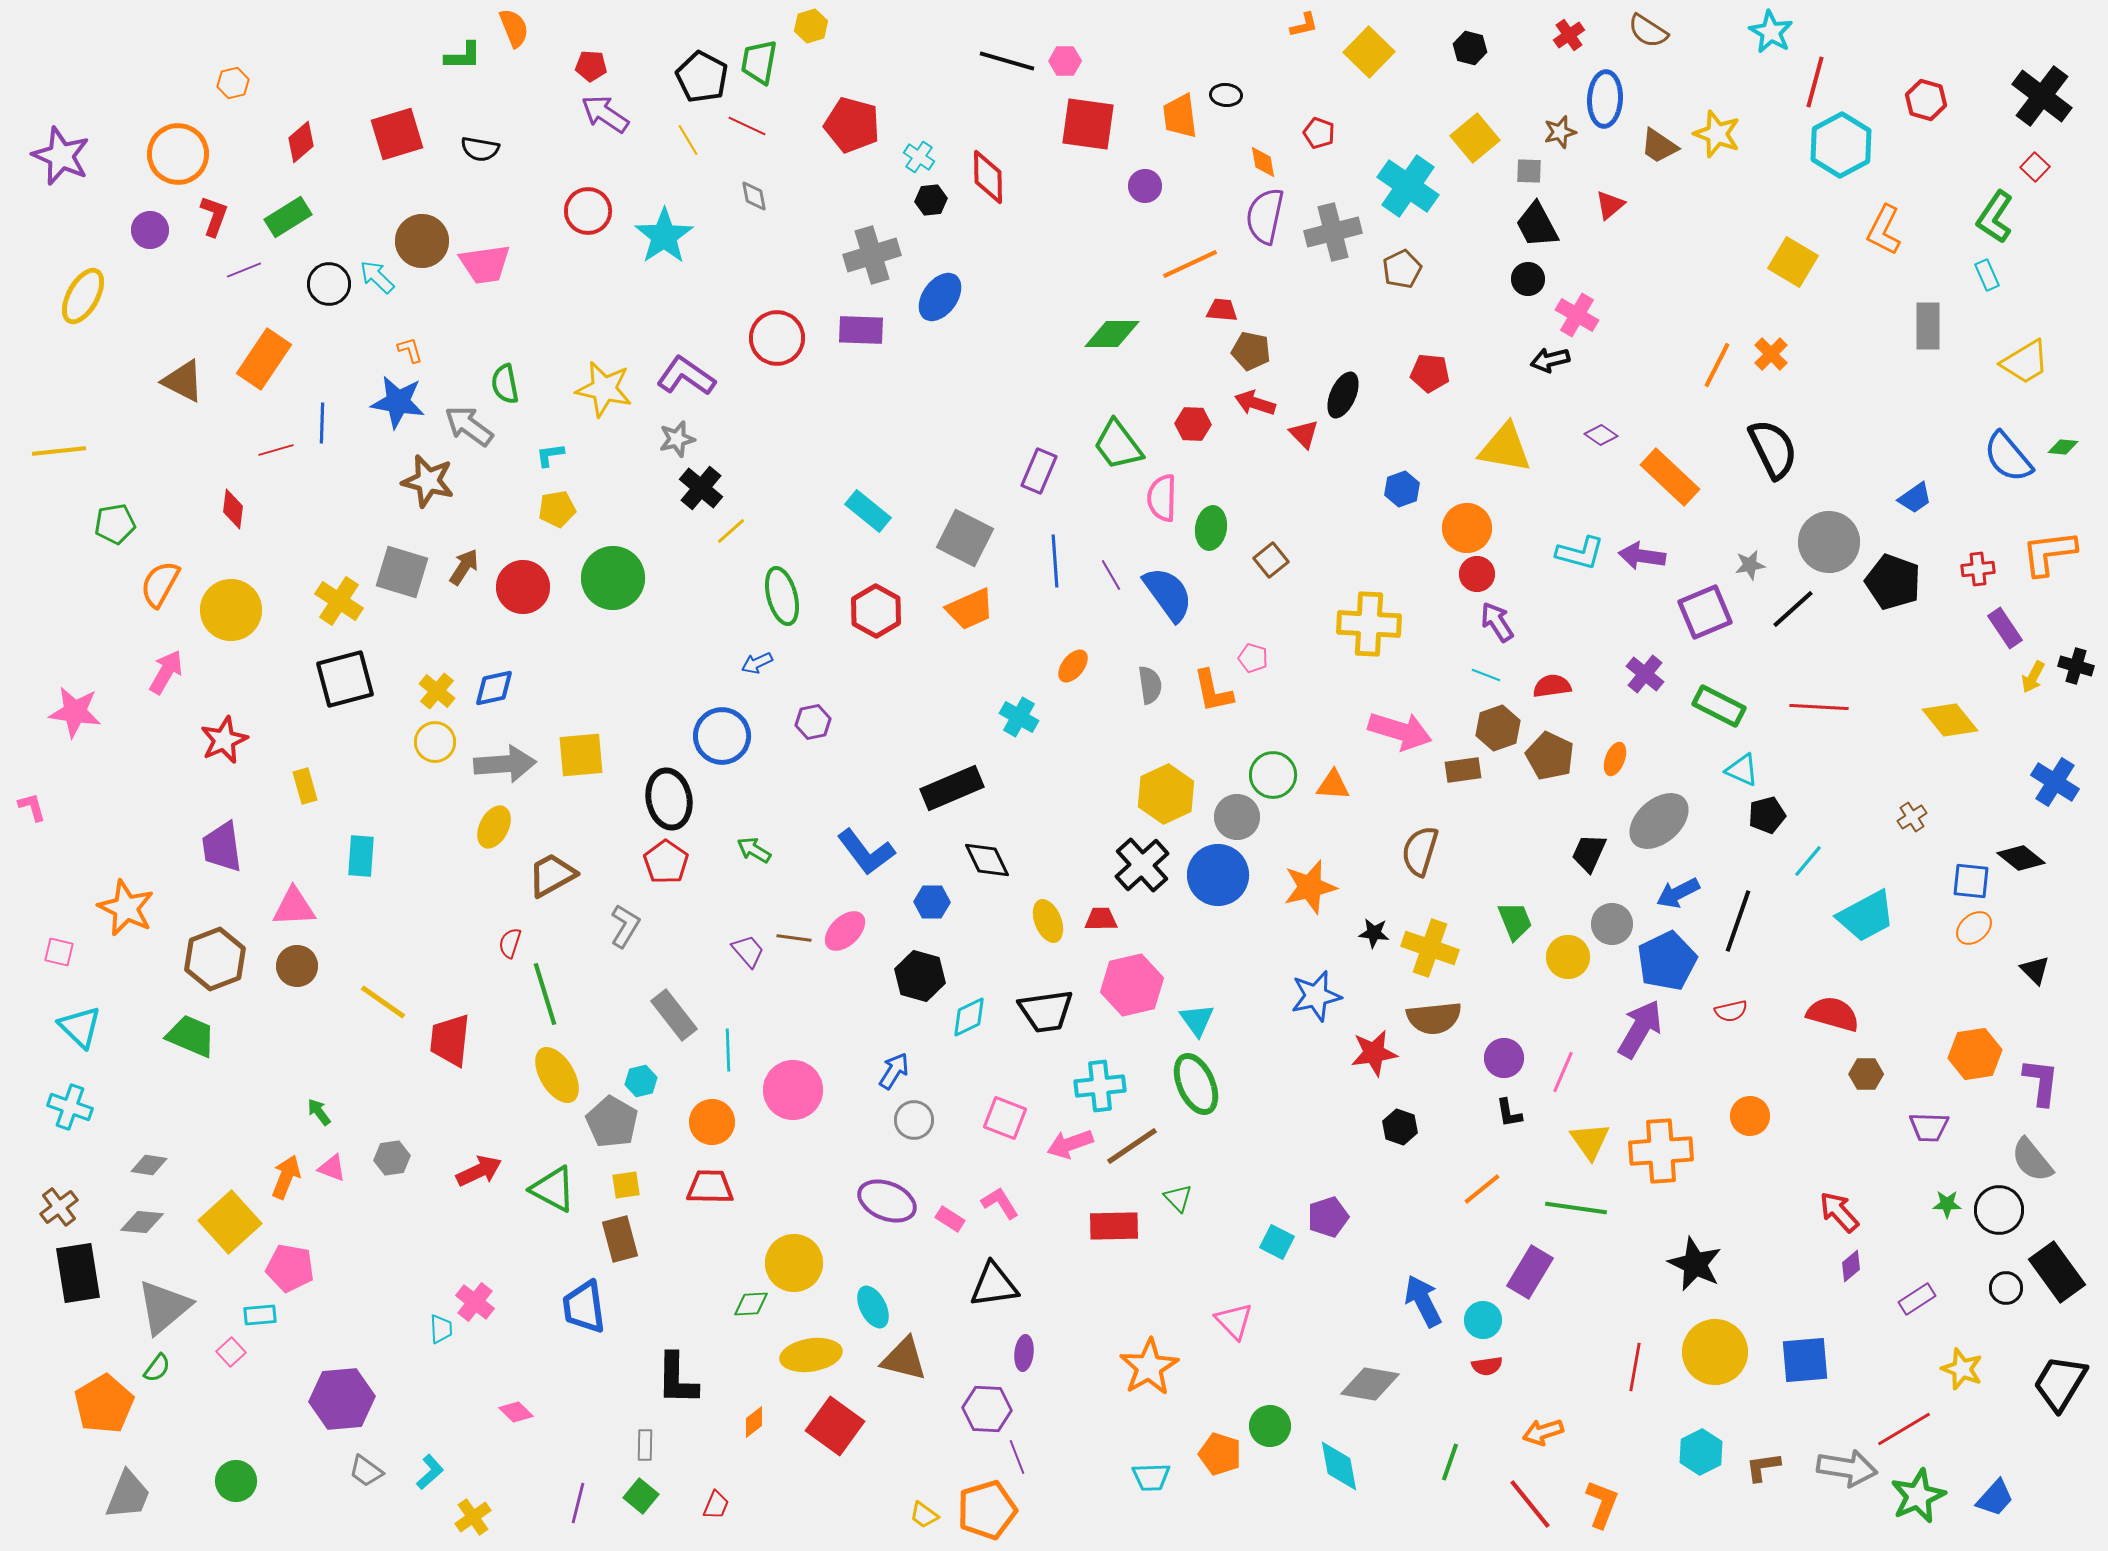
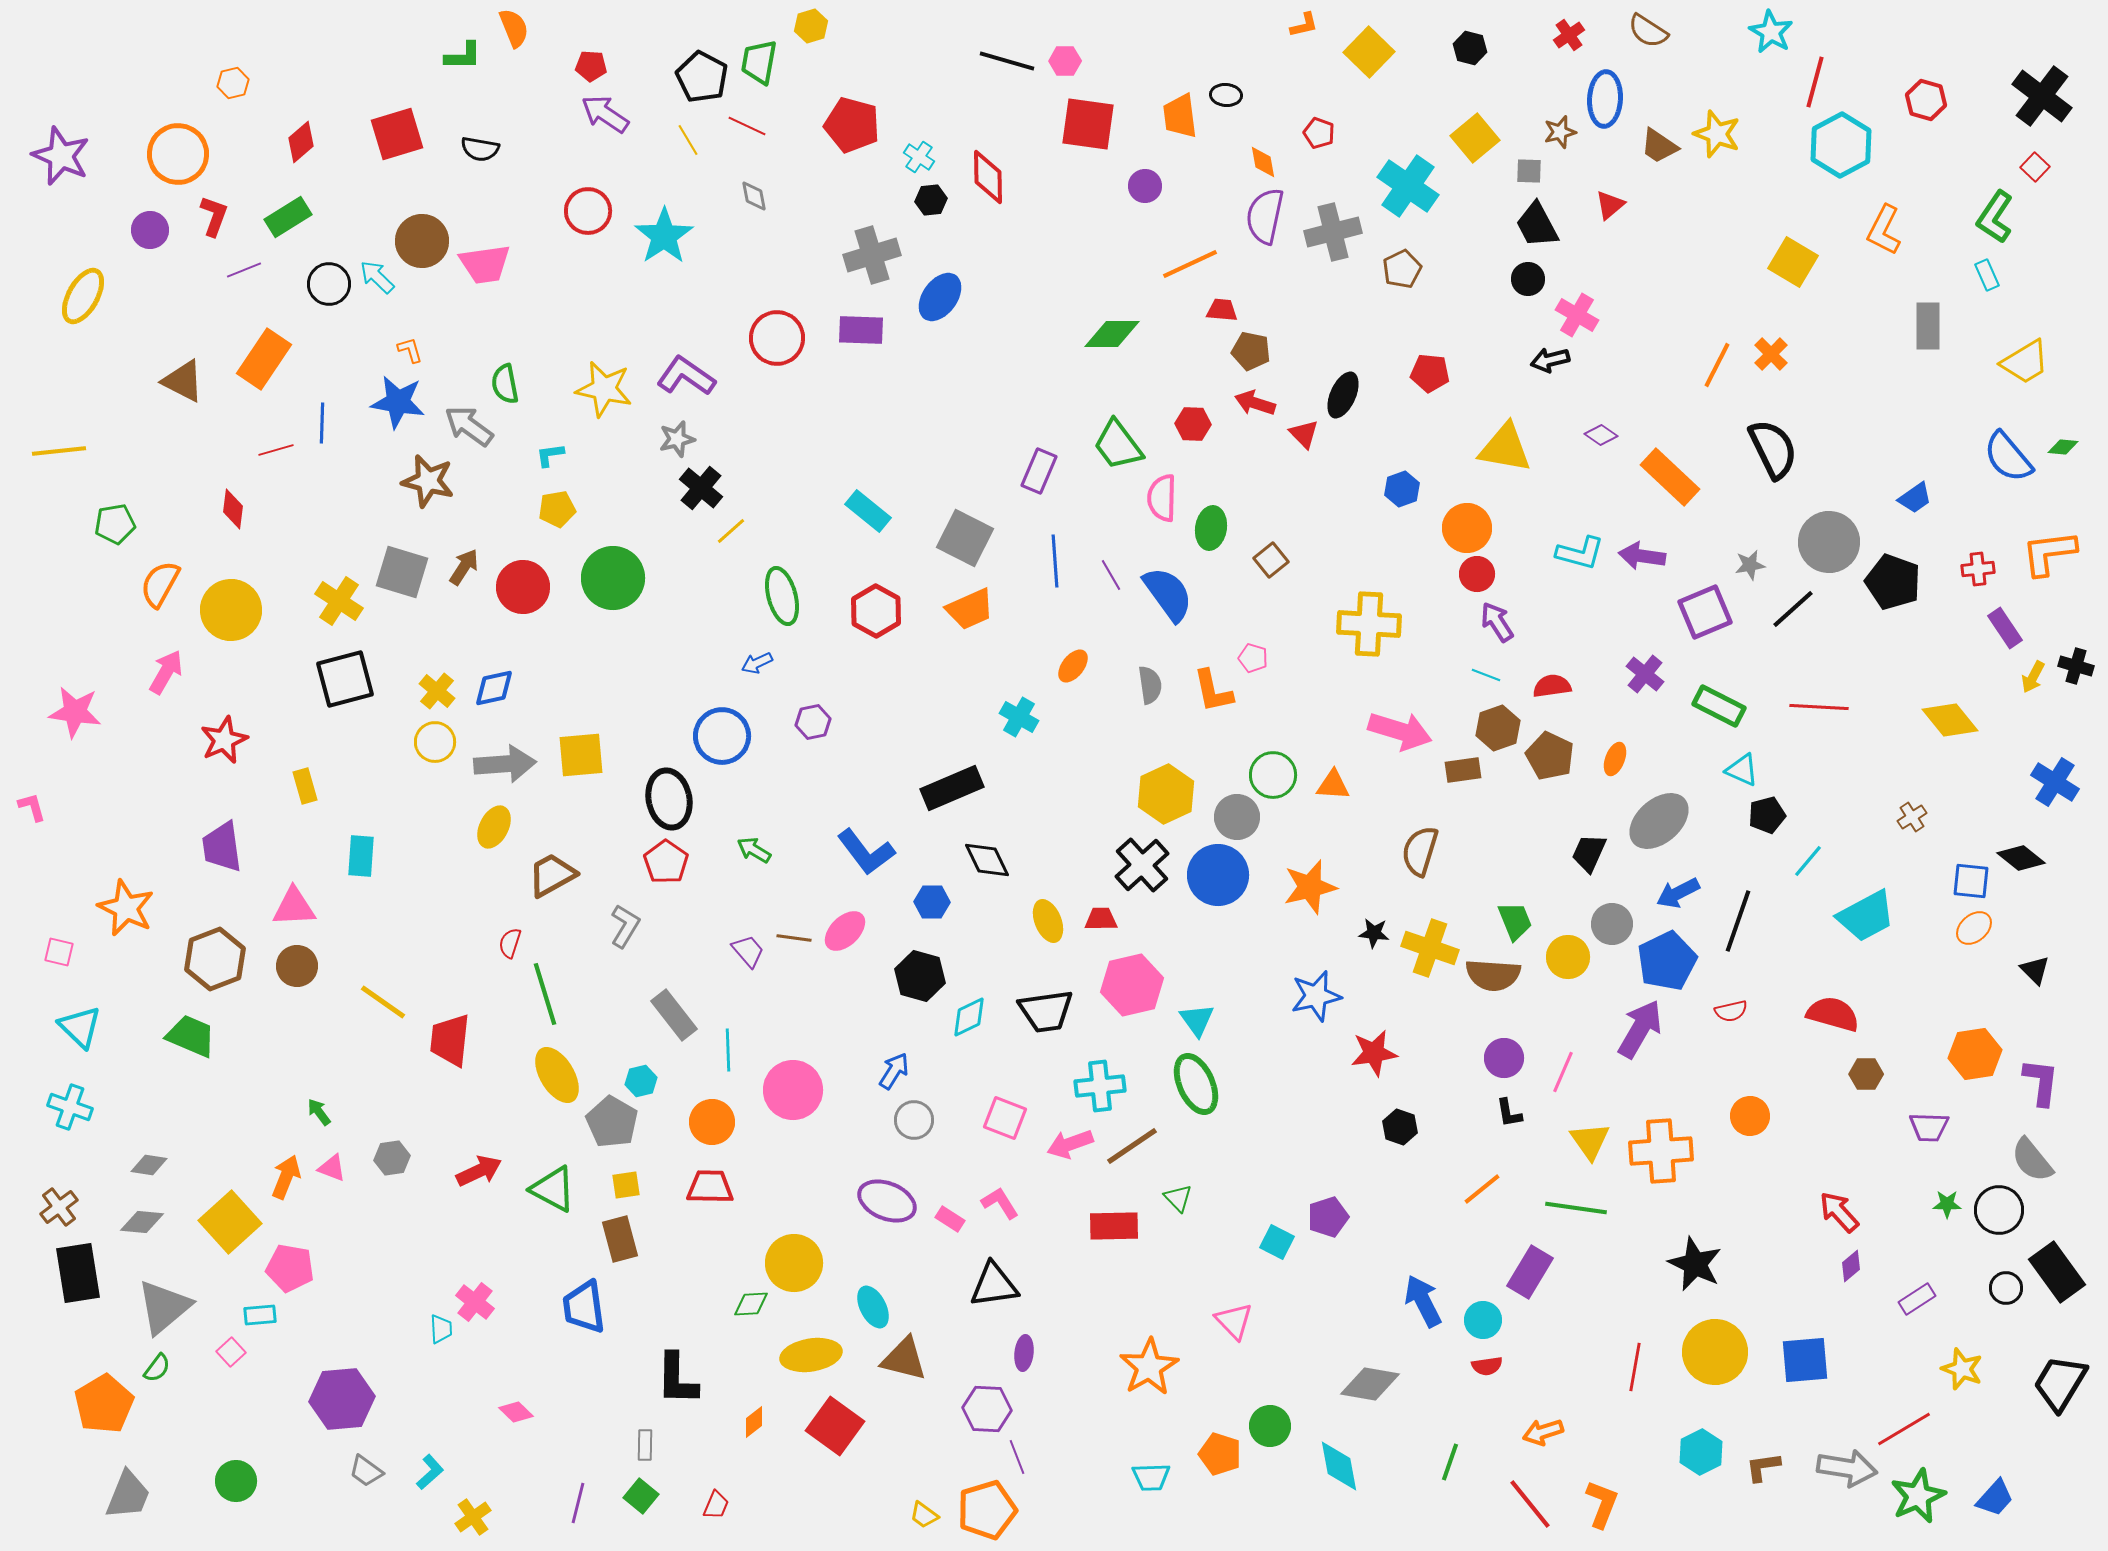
brown semicircle at (1434, 1018): moved 59 px right, 43 px up; rotated 10 degrees clockwise
